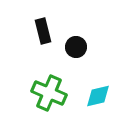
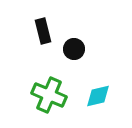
black circle: moved 2 px left, 2 px down
green cross: moved 2 px down
